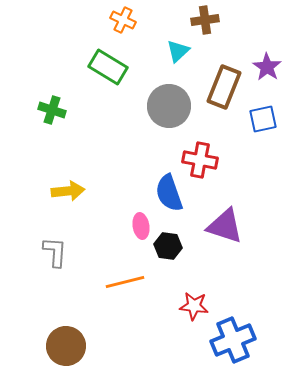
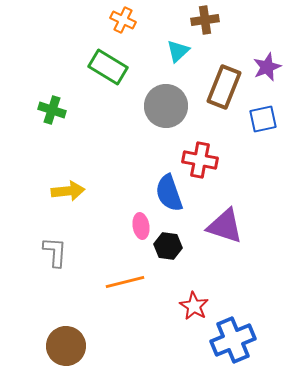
purple star: rotated 16 degrees clockwise
gray circle: moved 3 px left
red star: rotated 24 degrees clockwise
